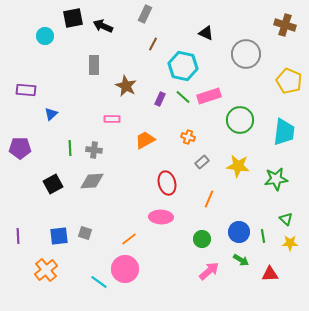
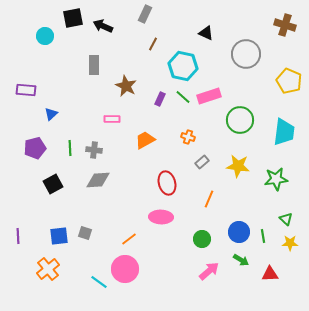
purple pentagon at (20, 148): moved 15 px right; rotated 15 degrees counterclockwise
gray diamond at (92, 181): moved 6 px right, 1 px up
orange cross at (46, 270): moved 2 px right, 1 px up
